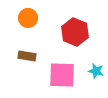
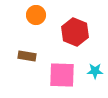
orange circle: moved 8 px right, 3 px up
cyan star: moved 1 px left; rotated 14 degrees counterclockwise
